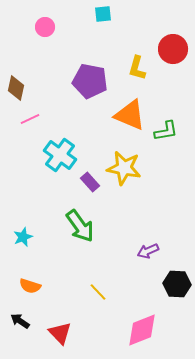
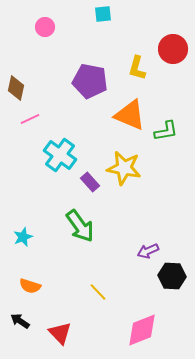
black hexagon: moved 5 px left, 8 px up
